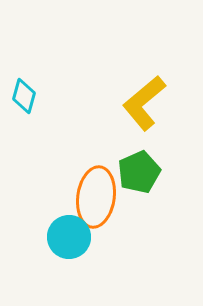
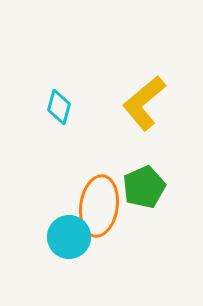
cyan diamond: moved 35 px right, 11 px down
green pentagon: moved 5 px right, 15 px down
orange ellipse: moved 3 px right, 9 px down
